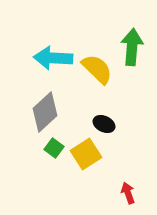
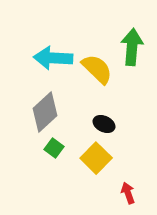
yellow square: moved 10 px right, 4 px down; rotated 12 degrees counterclockwise
